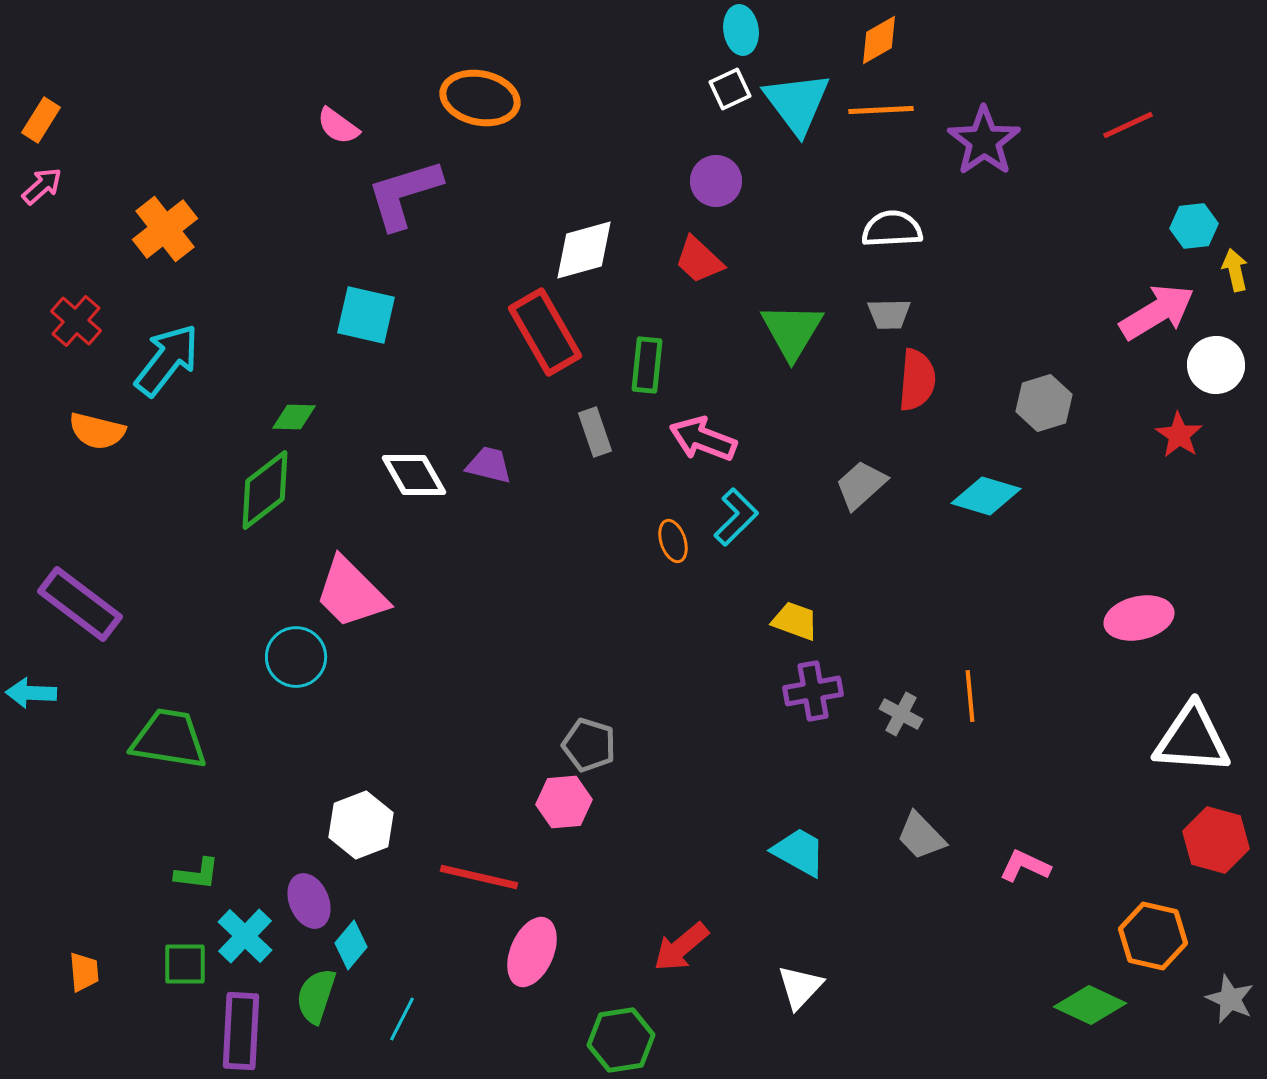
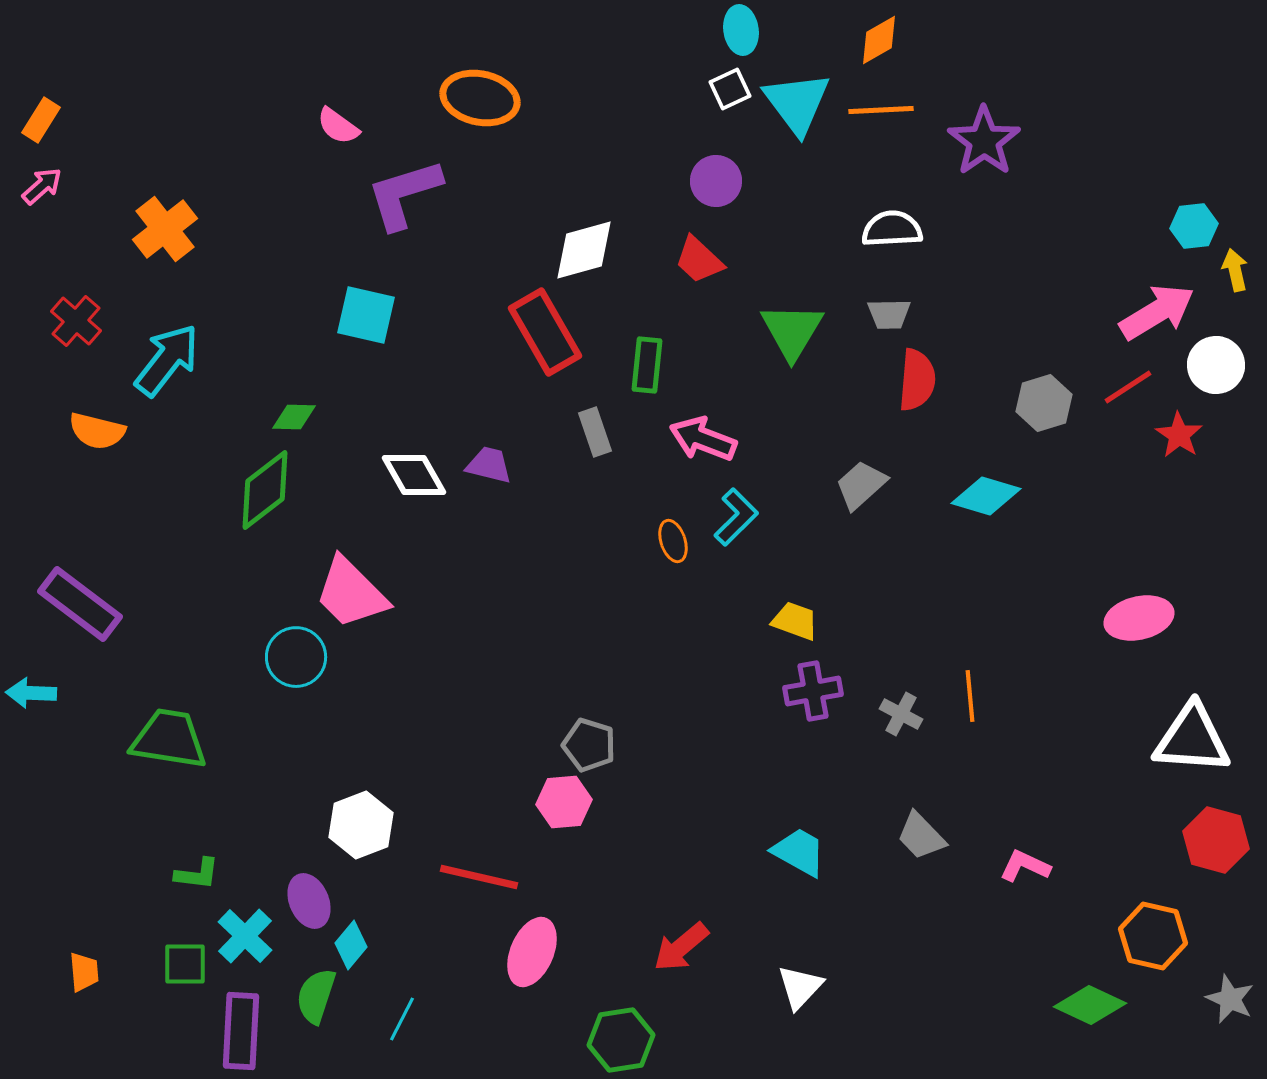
red line at (1128, 125): moved 262 px down; rotated 8 degrees counterclockwise
